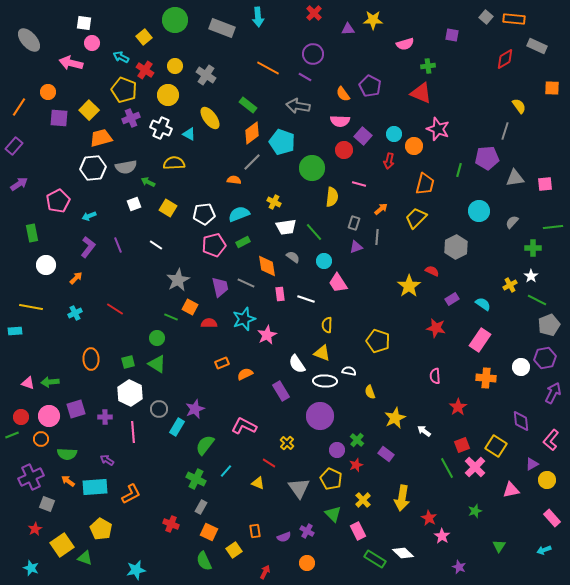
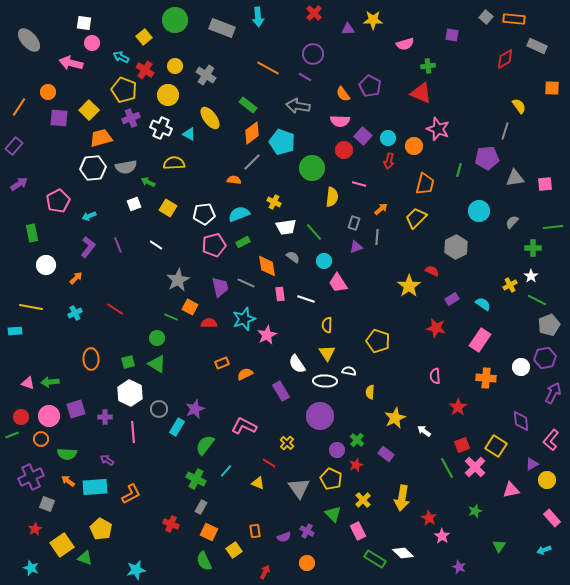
cyan circle at (394, 134): moved 6 px left, 4 px down
yellow triangle at (322, 353): moved 5 px right; rotated 36 degrees clockwise
yellow semicircle at (370, 392): rotated 24 degrees clockwise
